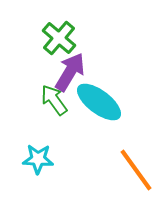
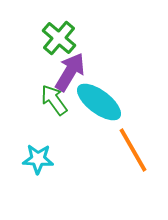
orange line: moved 3 px left, 20 px up; rotated 6 degrees clockwise
